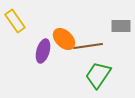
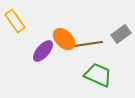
gray rectangle: moved 8 px down; rotated 36 degrees counterclockwise
brown line: moved 2 px up
purple ellipse: rotated 25 degrees clockwise
green trapezoid: rotated 80 degrees clockwise
